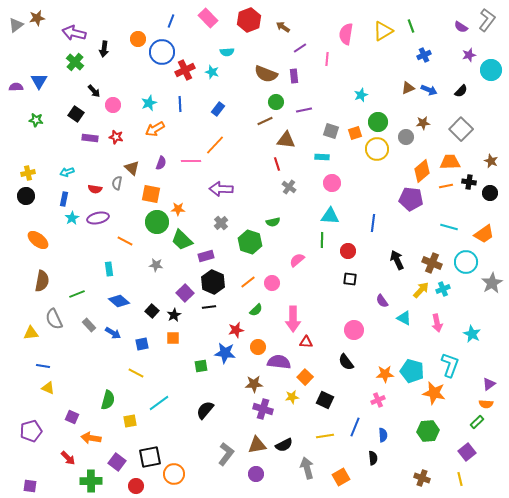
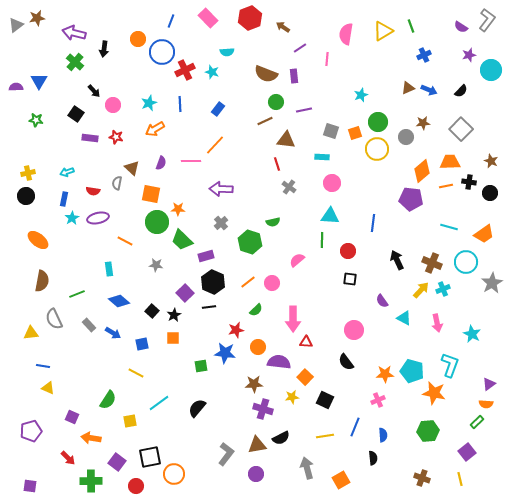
red hexagon at (249, 20): moved 1 px right, 2 px up
red semicircle at (95, 189): moved 2 px left, 2 px down
green semicircle at (108, 400): rotated 18 degrees clockwise
black semicircle at (205, 410): moved 8 px left, 2 px up
black semicircle at (284, 445): moved 3 px left, 7 px up
orange square at (341, 477): moved 3 px down
